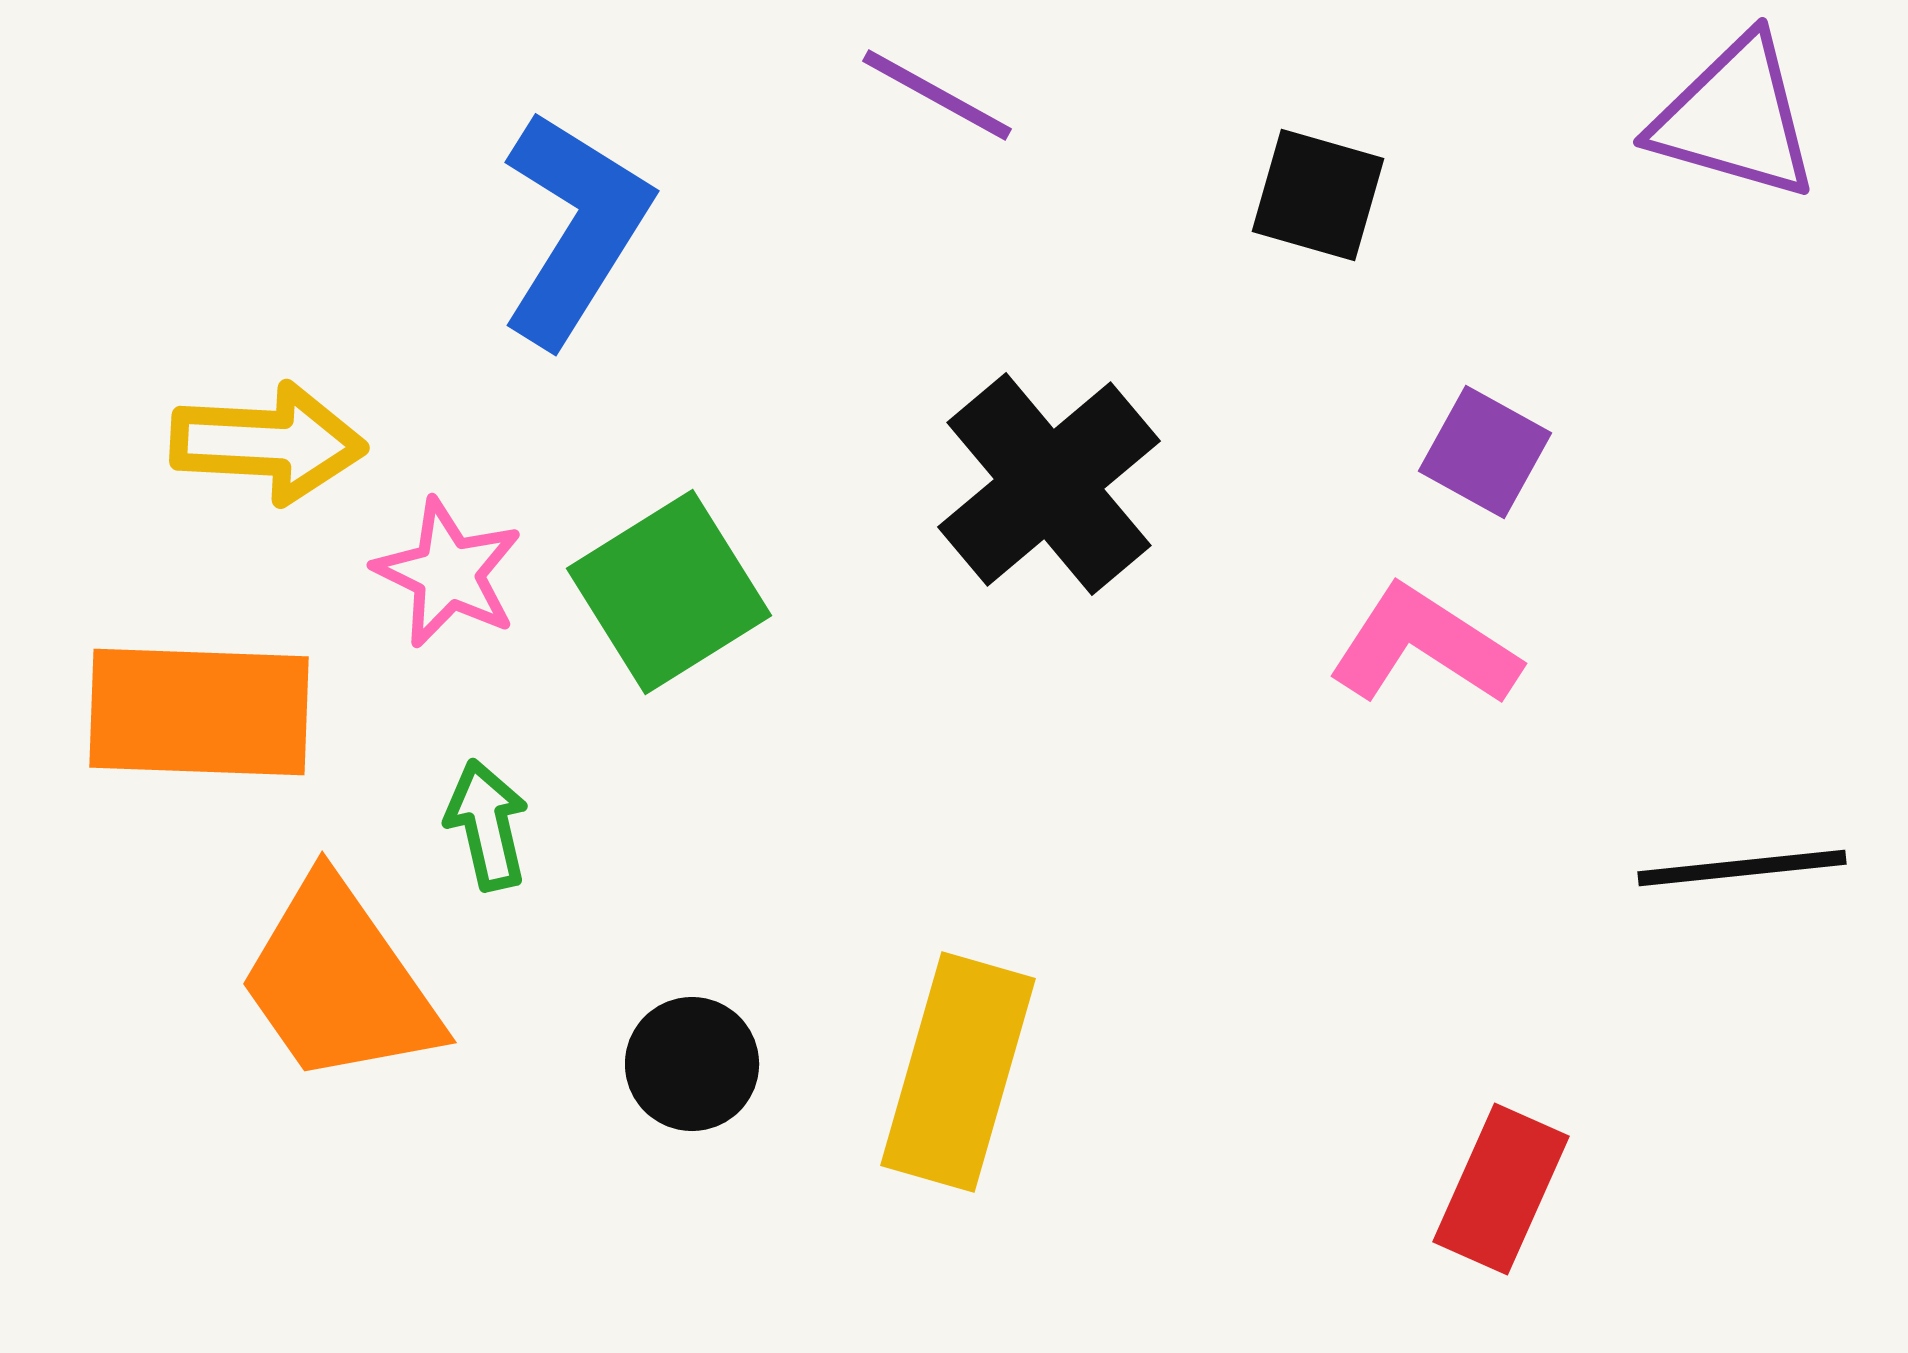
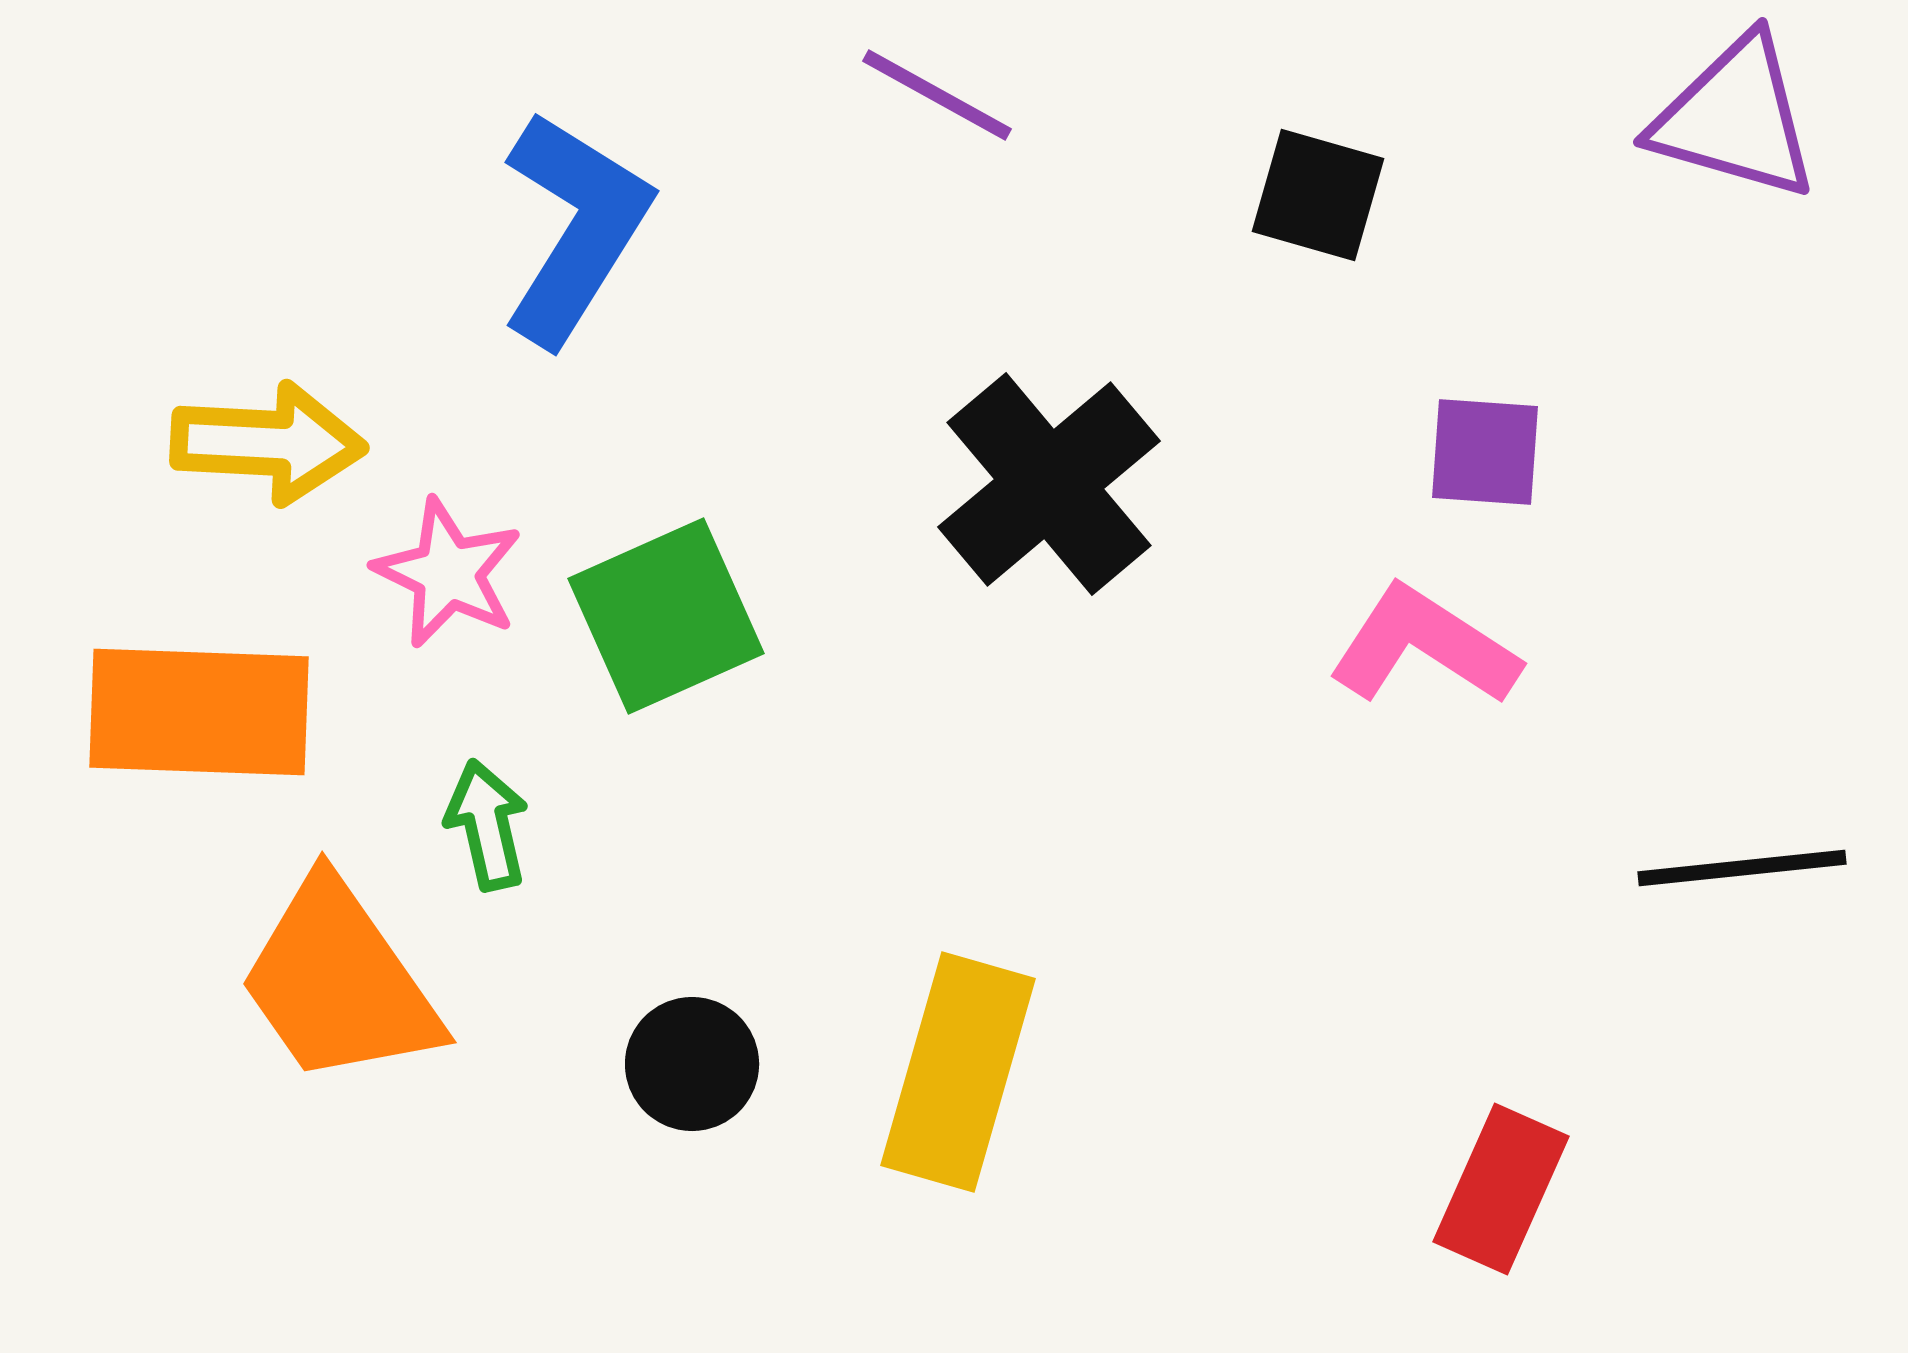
purple square: rotated 25 degrees counterclockwise
green square: moved 3 px left, 24 px down; rotated 8 degrees clockwise
